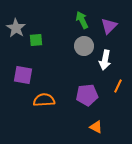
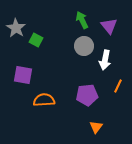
purple triangle: rotated 24 degrees counterclockwise
green square: rotated 32 degrees clockwise
orange triangle: rotated 40 degrees clockwise
